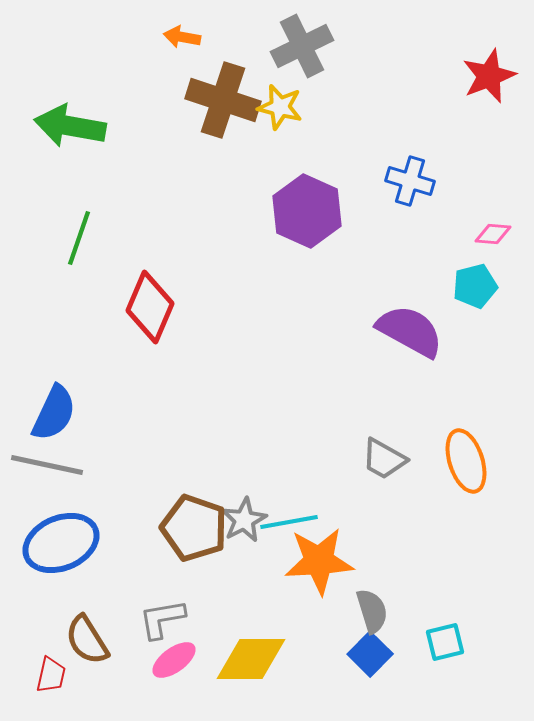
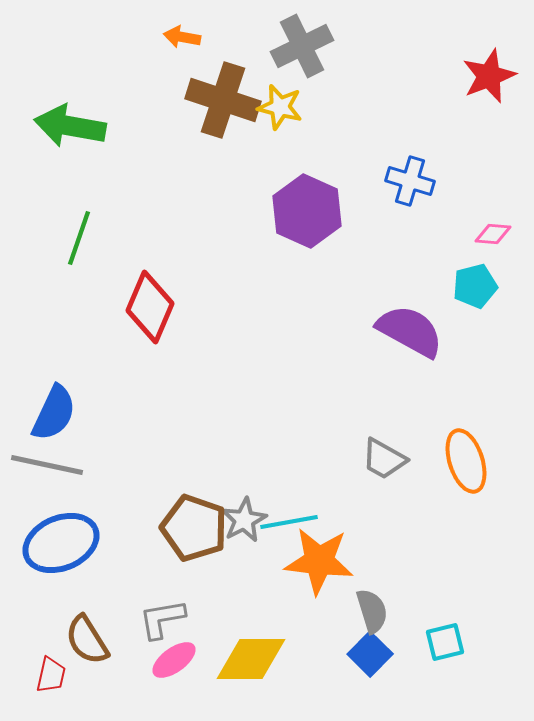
orange star: rotated 10 degrees clockwise
